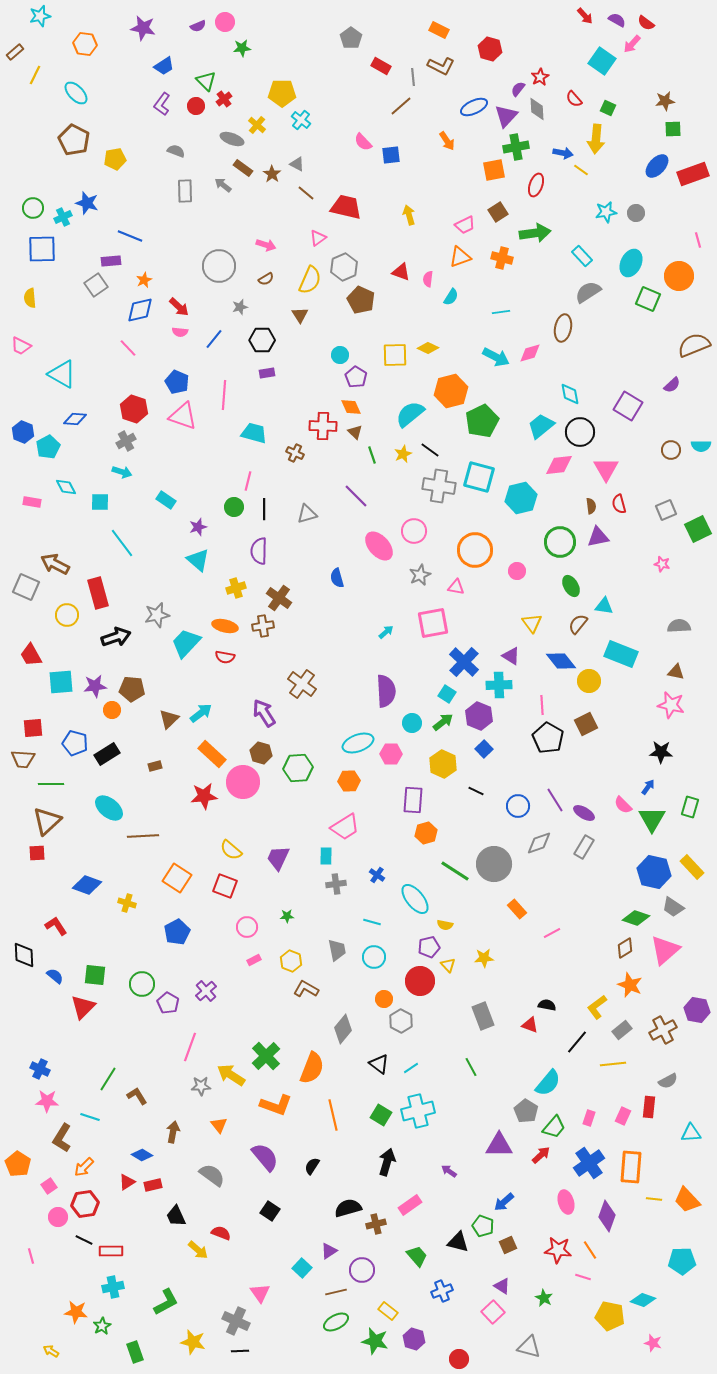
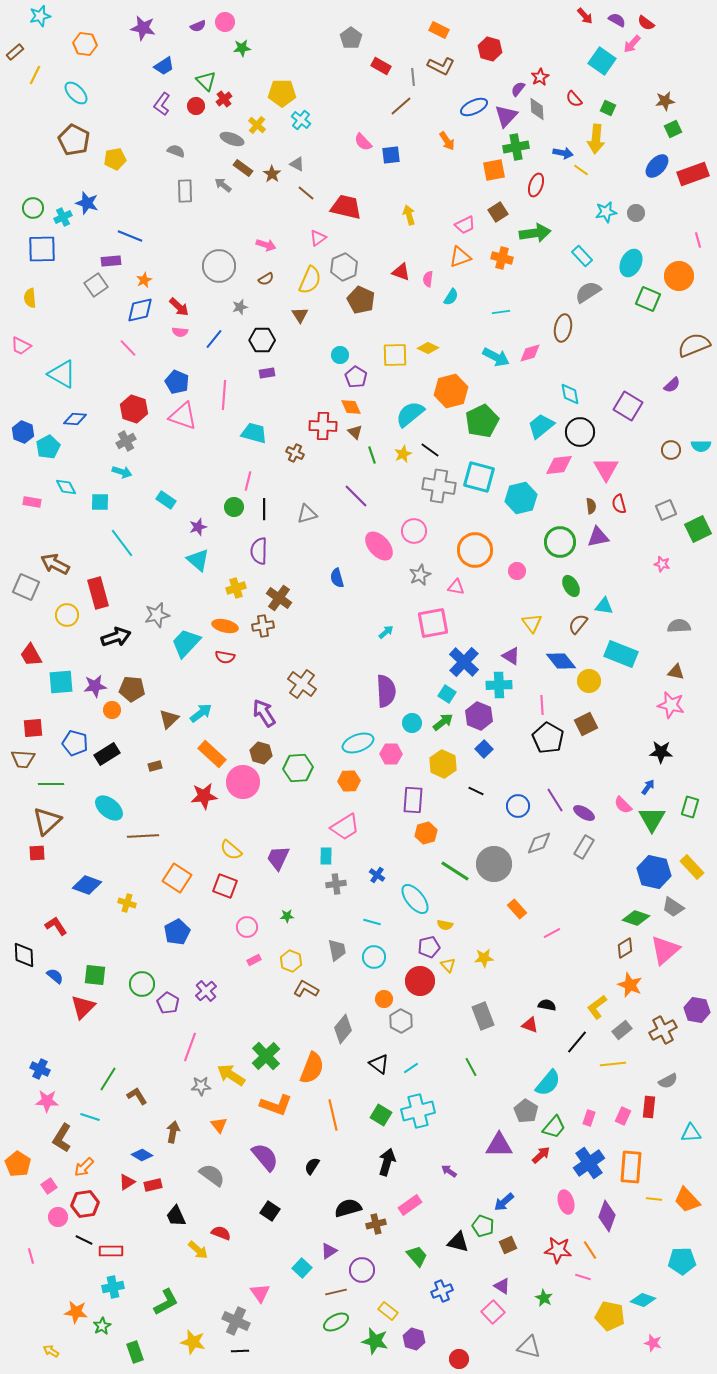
green square at (673, 129): rotated 24 degrees counterclockwise
